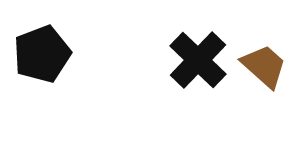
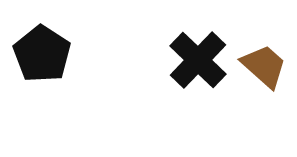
black pentagon: rotated 18 degrees counterclockwise
